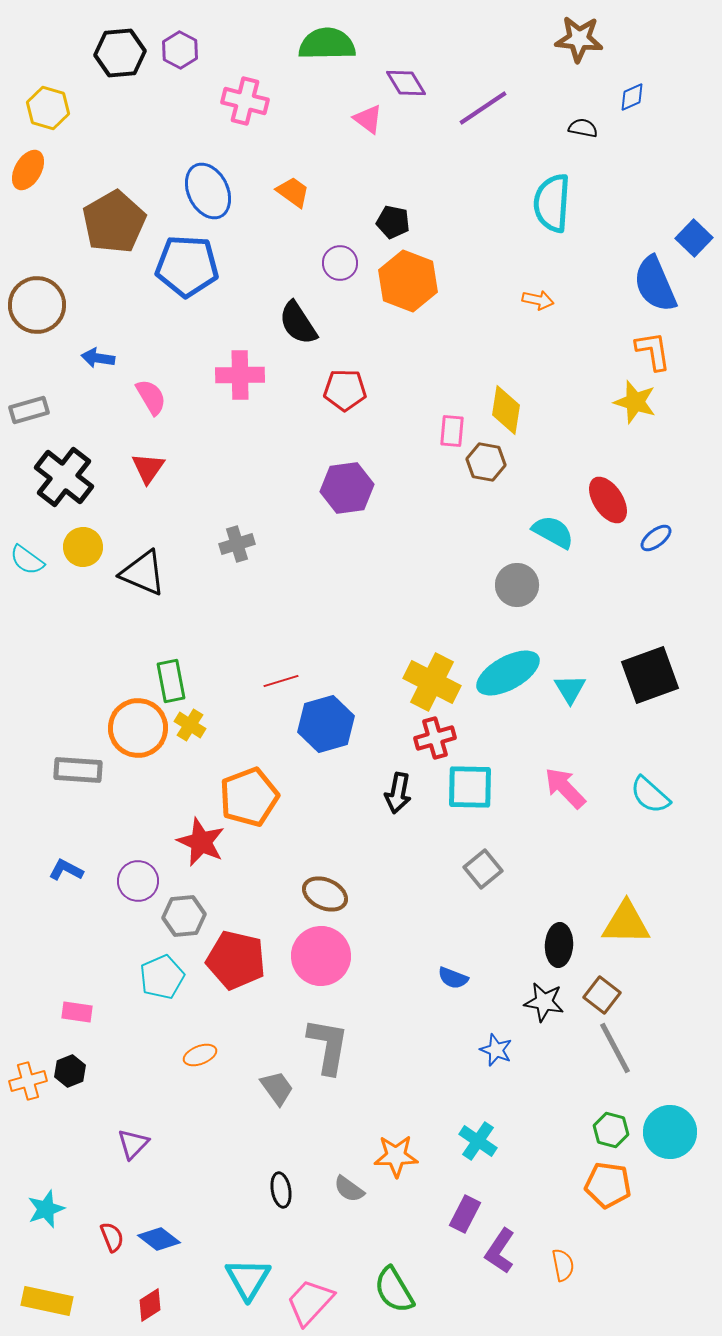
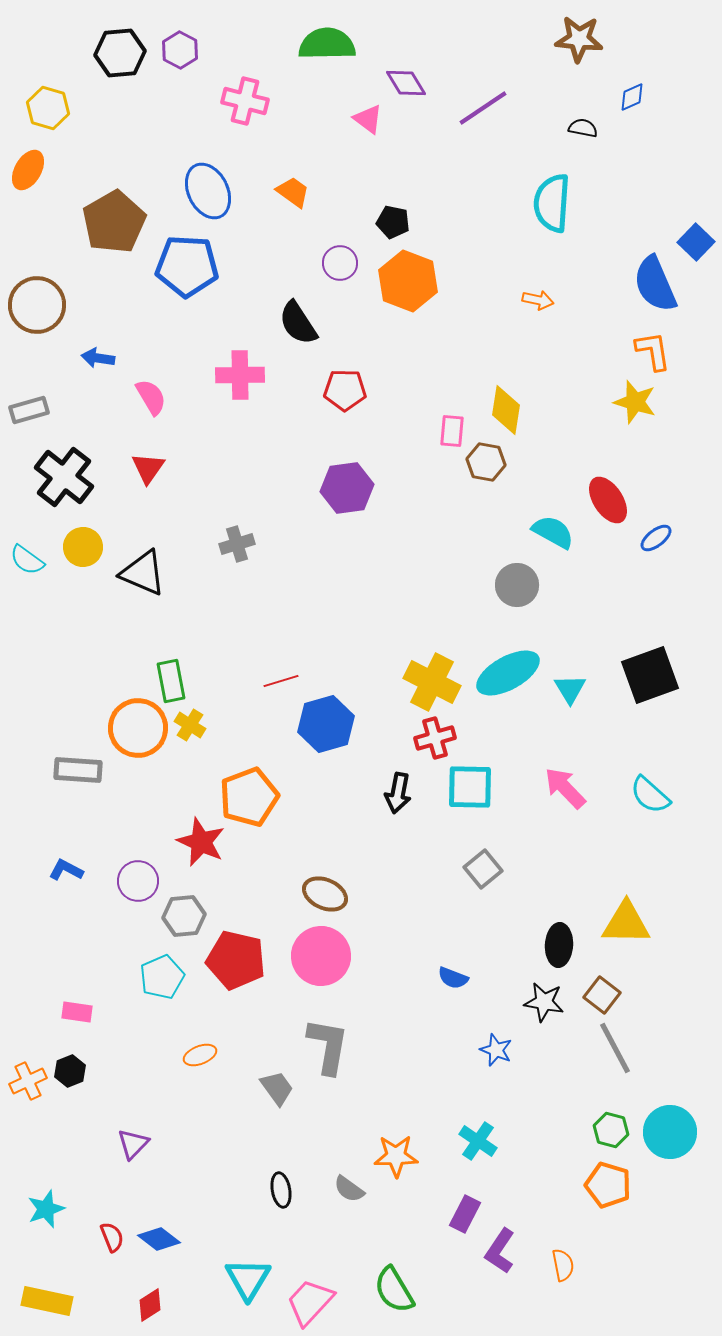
blue square at (694, 238): moved 2 px right, 4 px down
orange cross at (28, 1081): rotated 9 degrees counterclockwise
orange pentagon at (608, 1185): rotated 9 degrees clockwise
